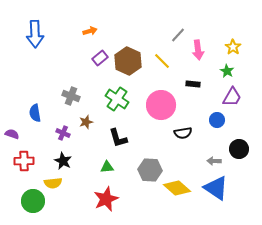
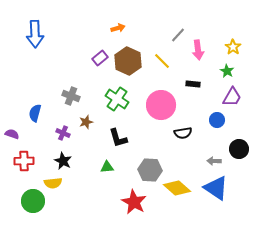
orange arrow: moved 28 px right, 3 px up
blue semicircle: rotated 24 degrees clockwise
red star: moved 28 px right, 3 px down; rotated 20 degrees counterclockwise
